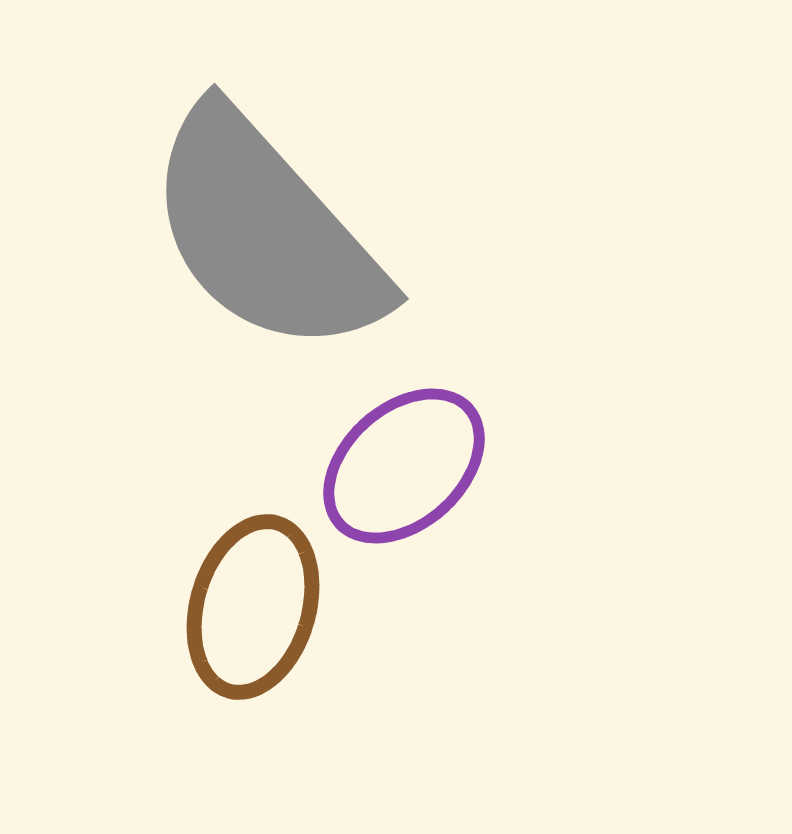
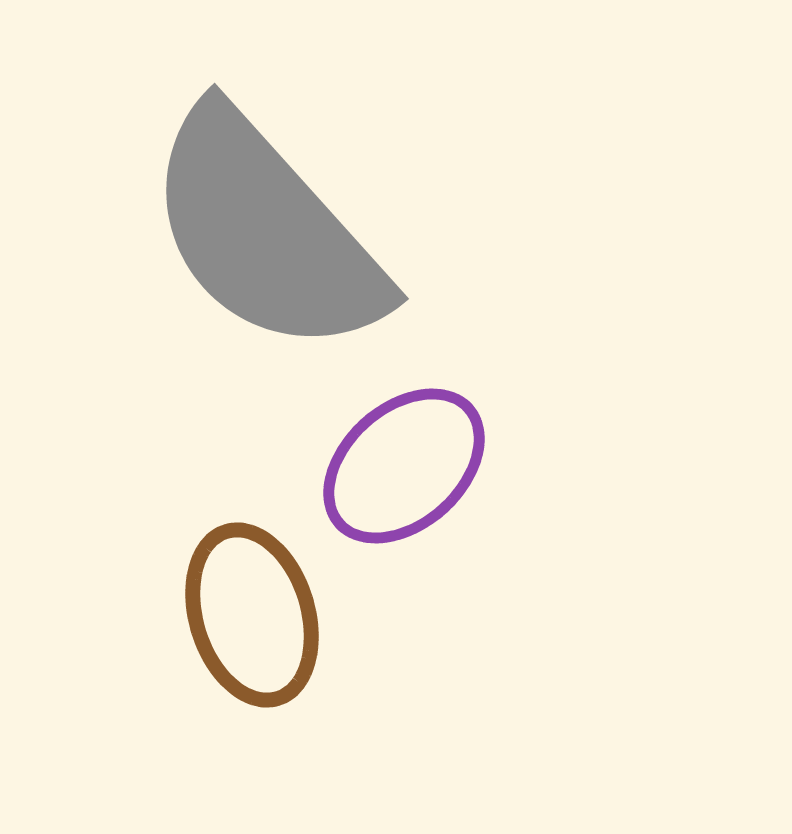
brown ellipse: moved 1 px left, 8 px down; rotated 33 degrees counterclockwise
